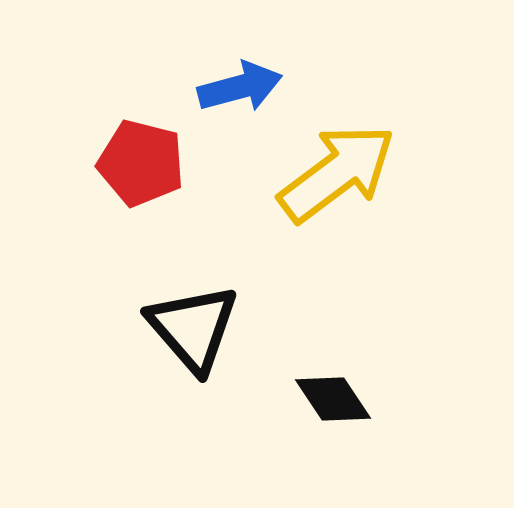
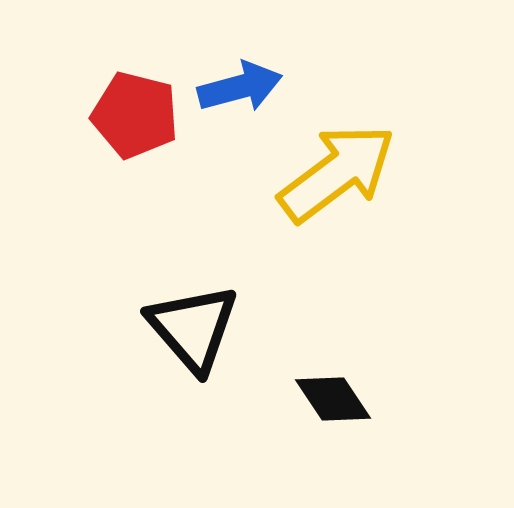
red pentagon: moved 6 px left, 48 px up
